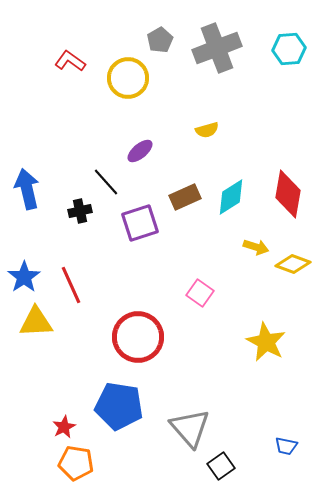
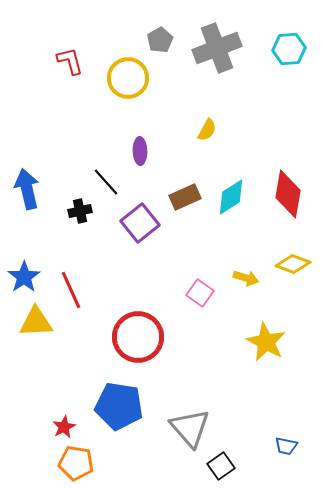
red L-shape: rotated 40 degrees clockwise
yellow semicircle: rotated 45 degrees counterclockwise
purple ellipse: rotated 52 degrees counterclockwise
purple square: rotated 21 degrees counterclockwise
yellow arrow: moved 10 px left, 31 px down
red line: moved 5 px down
